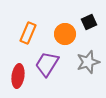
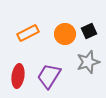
black square: moved 9 px down
orange rectangle: rotated 40 degrees clockwise
purple trapezoid: moved 2 px right, 12 px down
